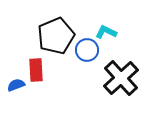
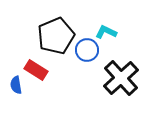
red rectangle: rotated 55 degrees counterclockwise
blue semicircle: rotated 78 degrees counterclockwise
